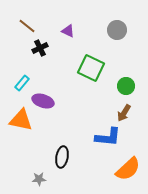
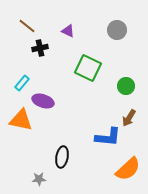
black cross: rotated 14 degrees clockwise
green square: moved 3 px left
brown arrow: moved 5 px right, 5 px down
